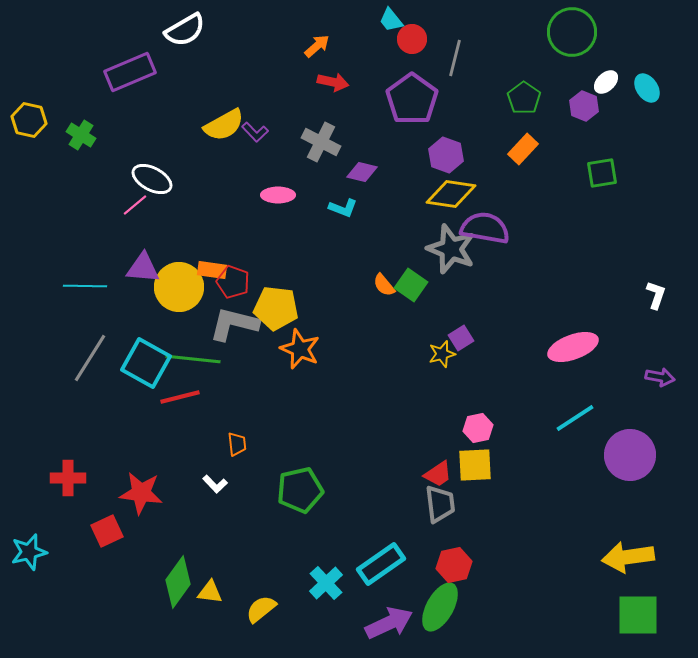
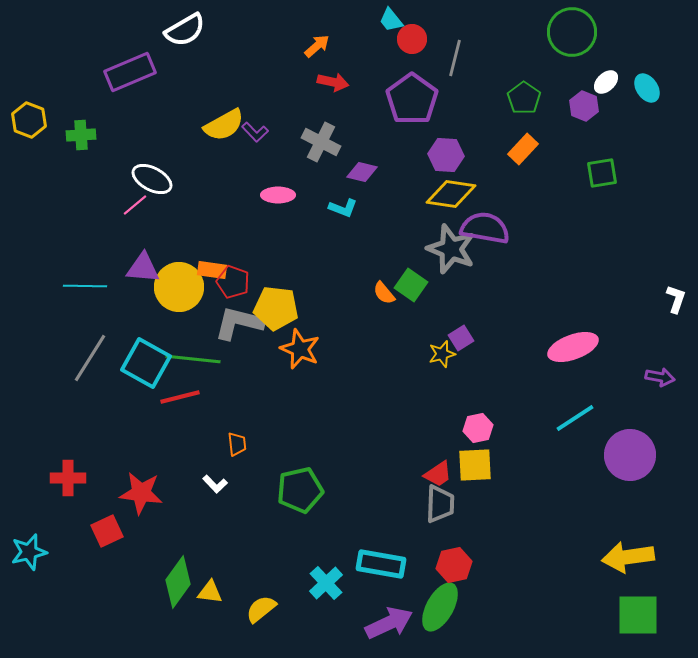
yellow hexagon at (29, 120): rotated 8 degrees clockwise
green cross at (81, 135): rotated 36 degrees counterclockwise
purple hexagon at (446, 155): rotated 16 degrees counterclockwise
orange semicircle at (384, 285): moved 8 px down
white L-shape at (656, 295): moved 20 px right, 4 px down
gray L-shape at (234, 324): moved 5 px right, 1 px up
gray trapezoid at (440, 504): rotated 9 degrees clockwise
cyan rectangle at (381, 564): rotated 45 degrees clockwise
